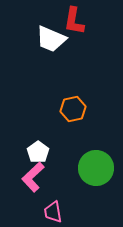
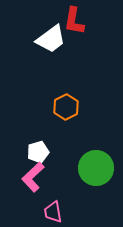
white trapezoid: rotated 60 degrees counterclockwise
orange hexagon: moved 7 px left, 2 px up; rotated 15 degrees counterclockwise
white pentagon: rotated 20 degrees clockwise
